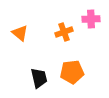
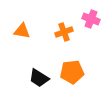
pink cross: rotated 24 degrees clockwise
orange triangle: moved 2 px right, 2 px up; rotated 30 degrees counterclockwise
black trapezoid: rotated 135 degrees clockwise
